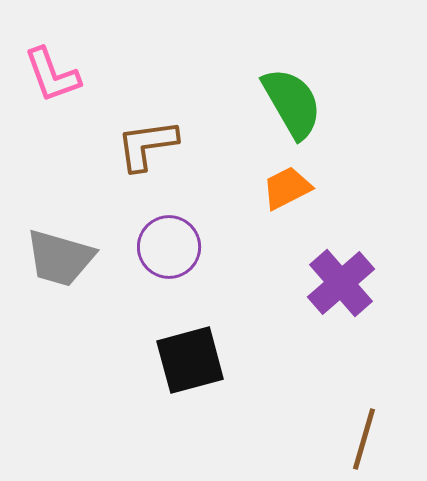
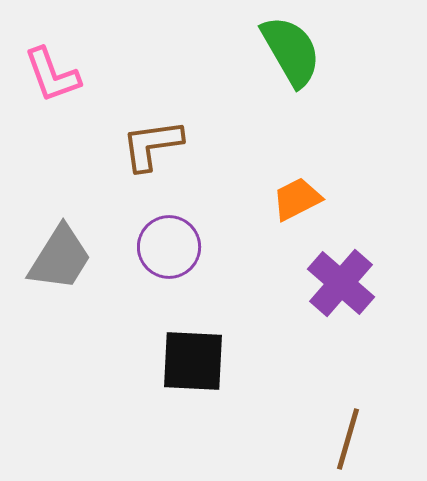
green semicircle: moved 1 px left, 52 px up
brown L-shape: moved 5 px right
orange trapezoid: moved 10 px right, 11 px down
gray trapezoid: rotated 74 degrees counterclockwise
purple cross: rotated 8 degrees counterclockwise
black square: moved 3 px right, 1 px down; rotated 18 degrees clockwise
brown line: moved 16 px left
